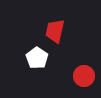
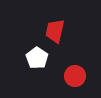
red circle: moved 9 px left
